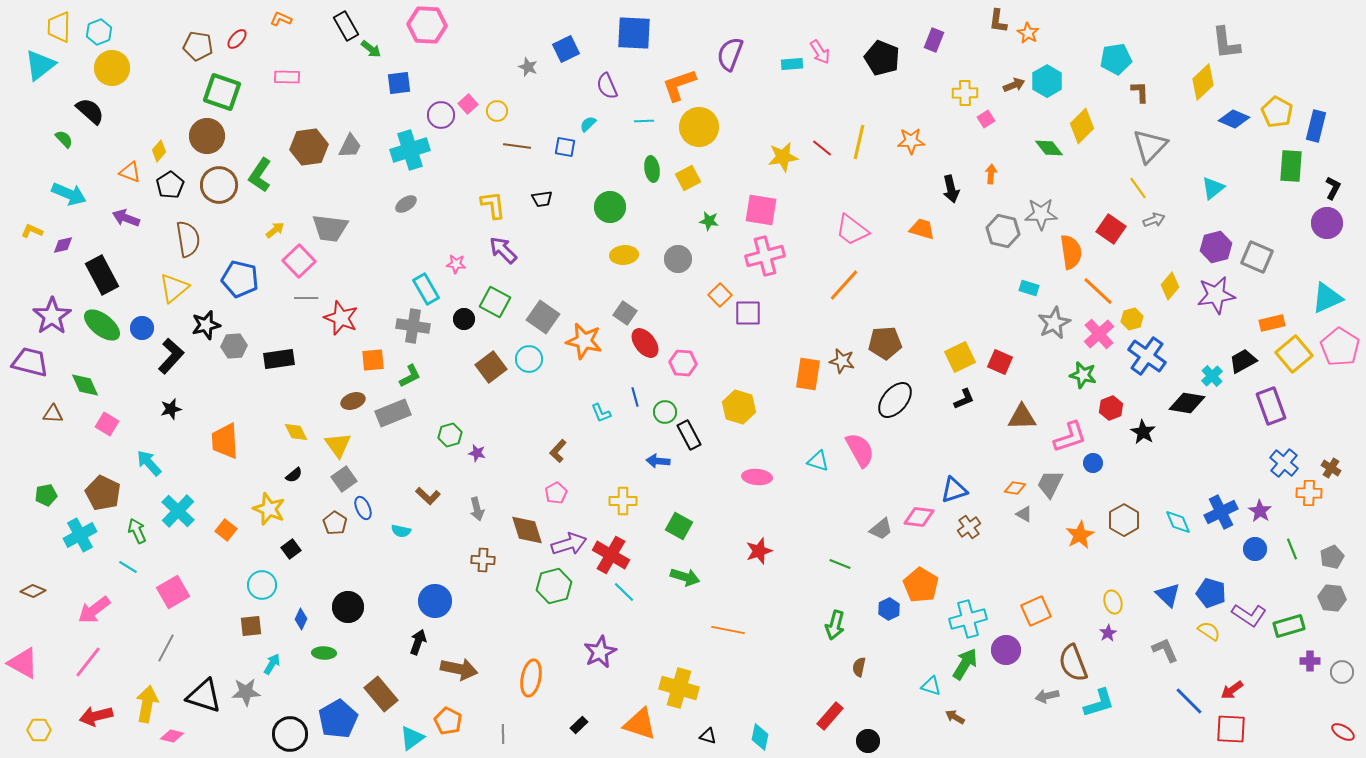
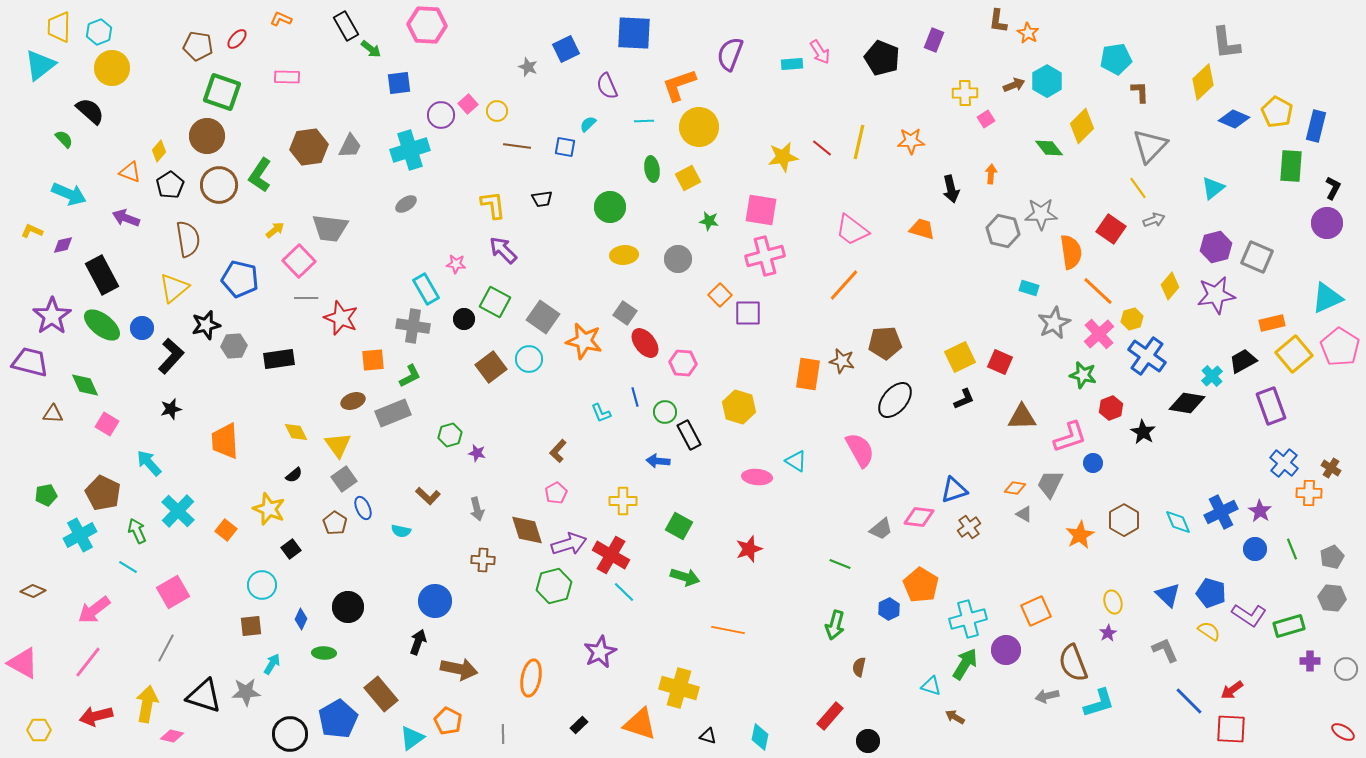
cyan triangle at (818, 461): moved 22 px left; rotated 15 degrees clockwise
red star at (759, 551): moved 10 px left, 2 px up
gray circle at (1342, 672): moved 4 px right, 3 px up
